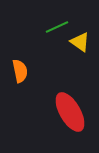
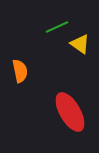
yellow triangle: moved 2 px down
